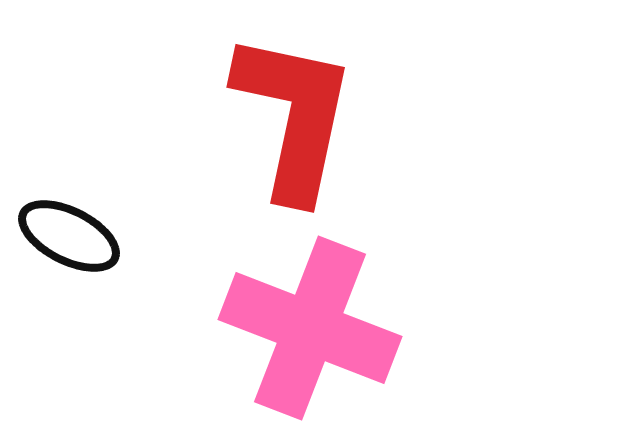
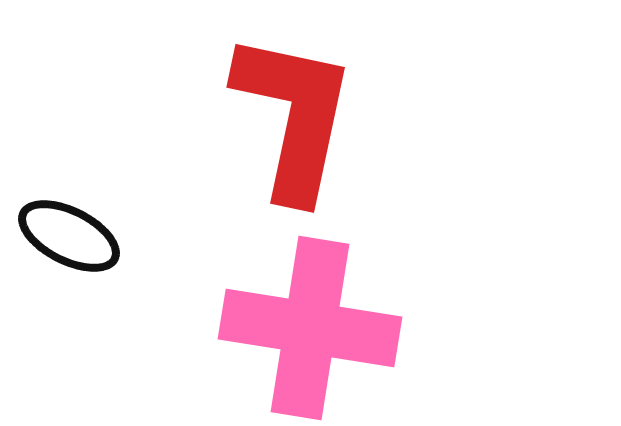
pink cross: rotated 12 degrees counterclockwise
